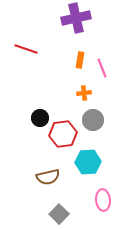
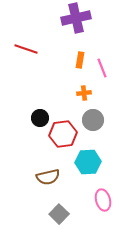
pink ellipse: rotated 10 degrees counterclockwise
